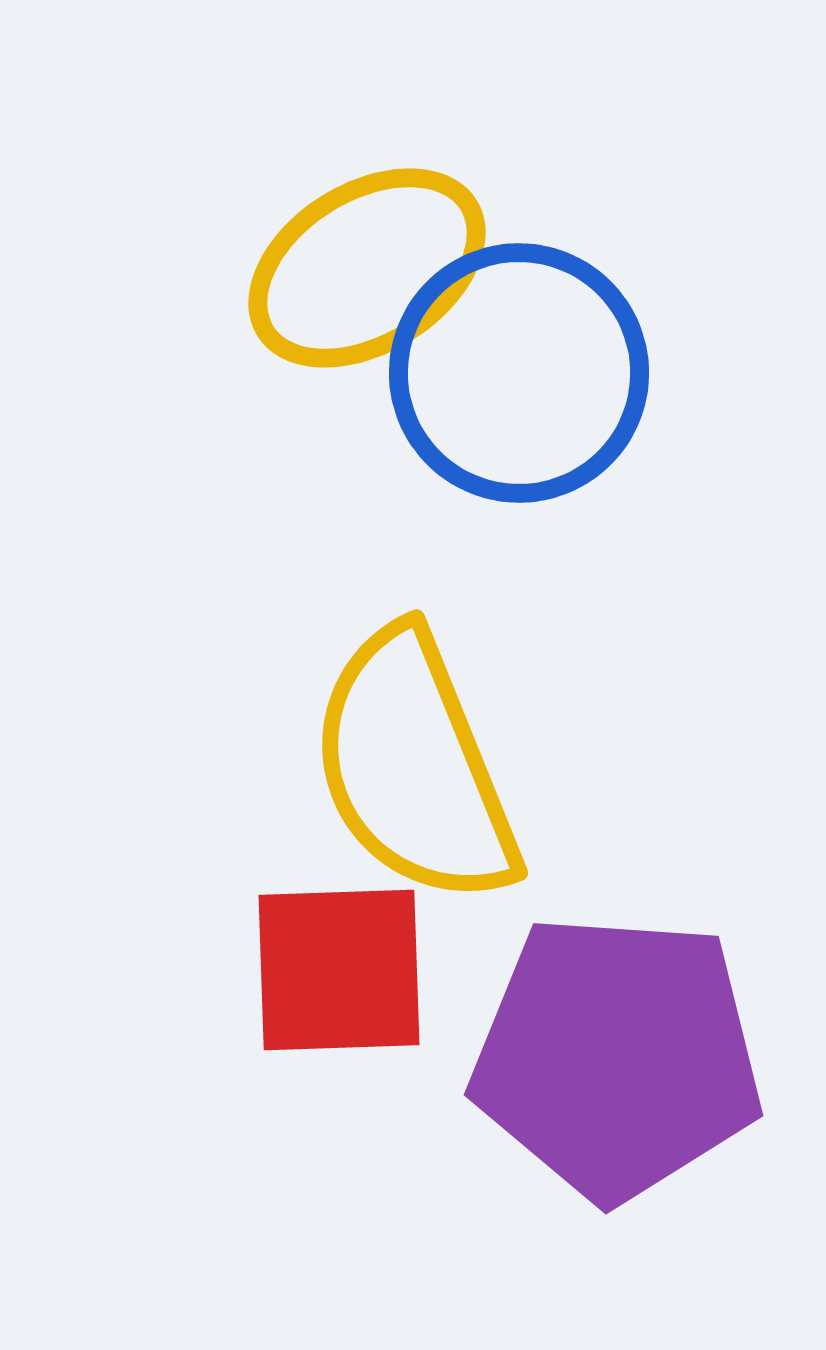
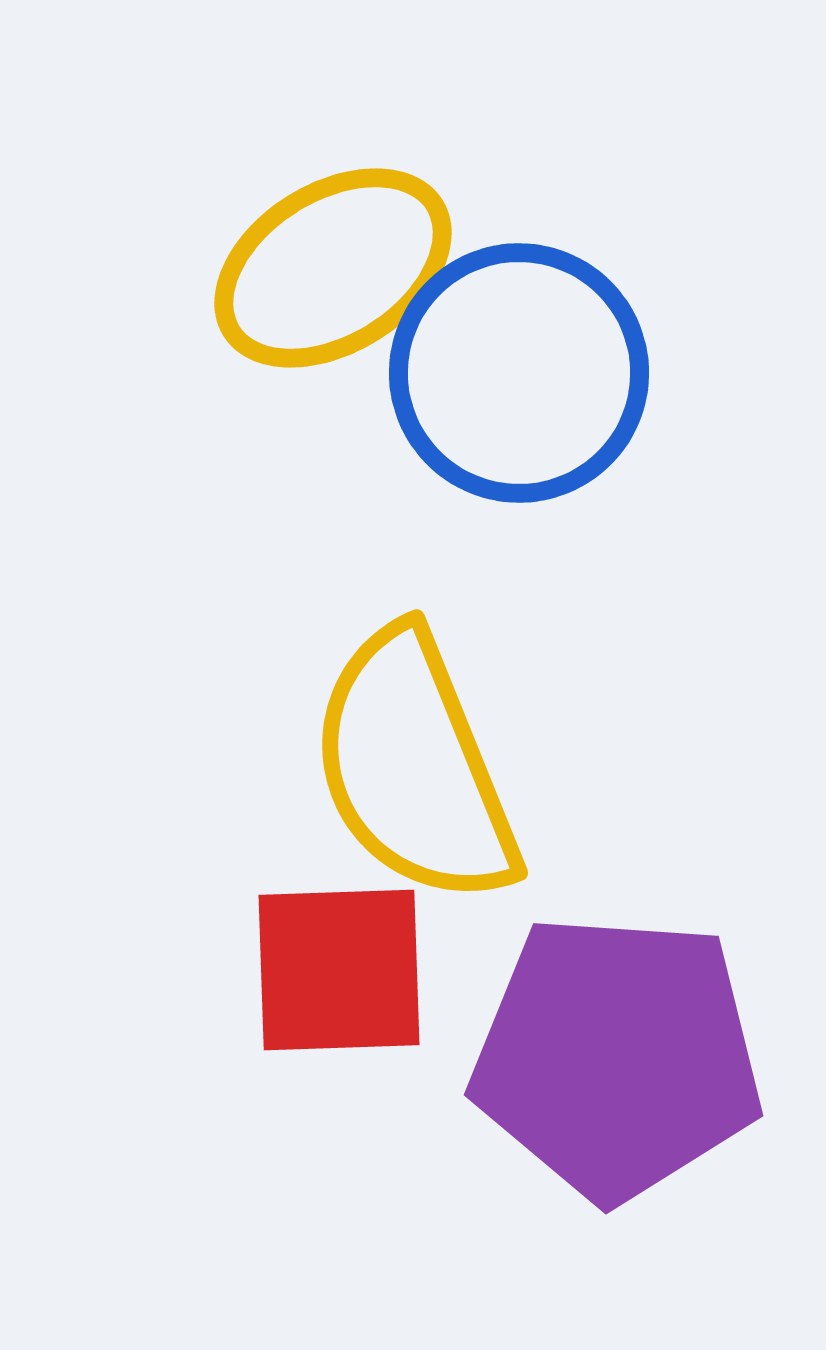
yellow ellipse: moved 34 px left
